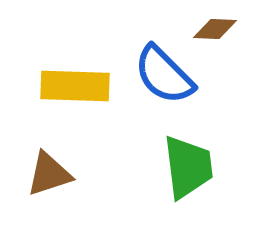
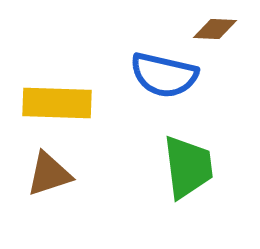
blue semicircle: rotated 32 degrees counterclockwise
yellow rectangle: moved 18 px left, 17 px down
